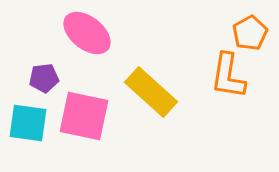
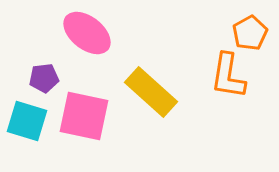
cyan square: moved 1 px left, 2 px up; rotated 9 degrees clockwise
